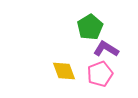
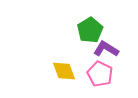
green pentagon: moved 3 px down
pink pentagon: rotated 25 degrees counterclockwise
